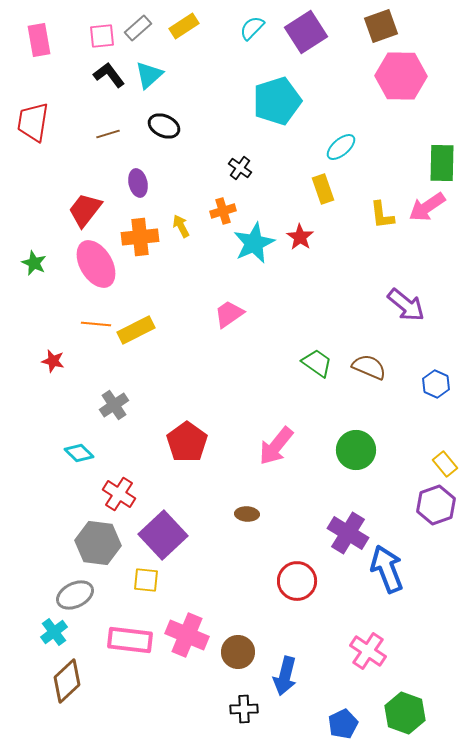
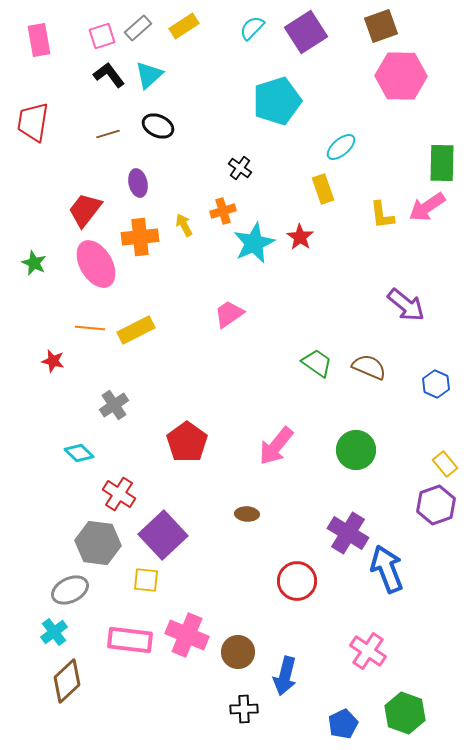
pink square at (102, 36): rotated 12 degrees counterclockwise
black ellipse at (164, 126): moved 6 px left
yellow arrow at (181, 226): moved 3 px right, 1 px up
orange line at (96, 324): moved 6 px left, 4 px down
gray ellipse at (75, 595): moved 5 px left, 5 px up
